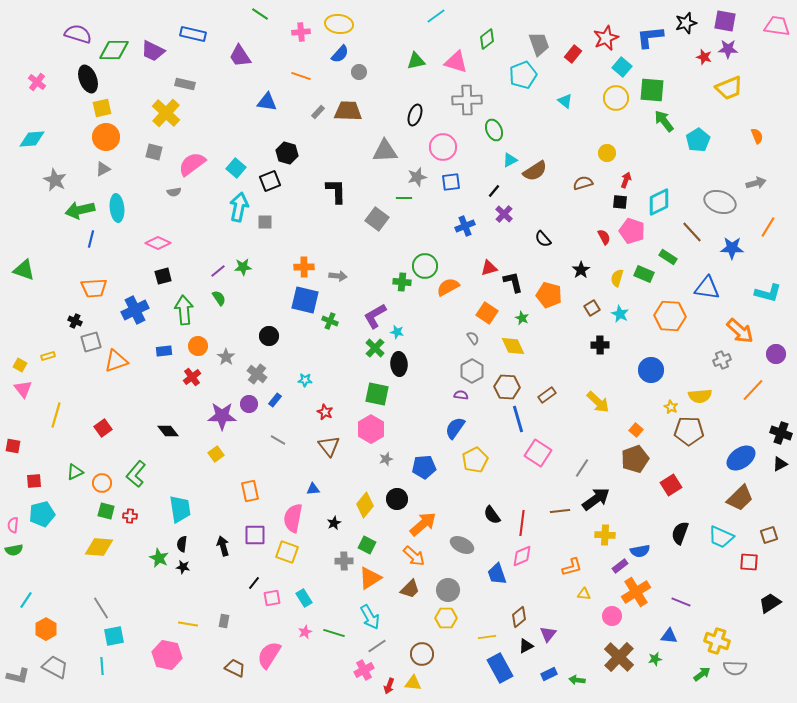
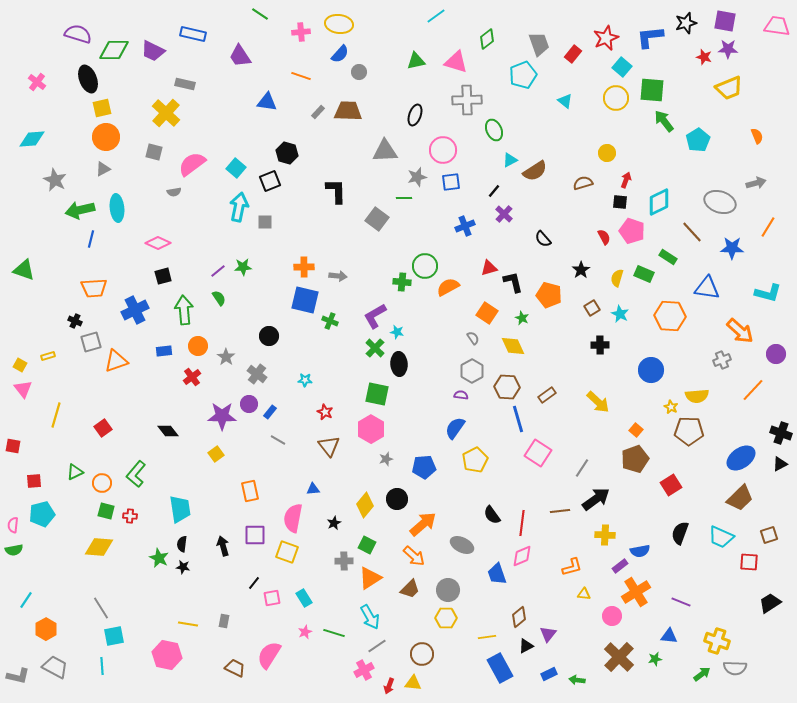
pink circle at (443, 147): moved 3 px down
yellow semicircle at (700, 396): moved 3 px left
blue rectangle at (275, 400): moved 5 px left, 12 px down
